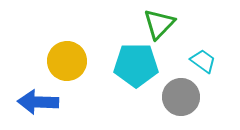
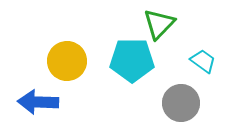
cyan pentagon: moved 4 px left, 5 px up
gray circle: moved 6 px down
